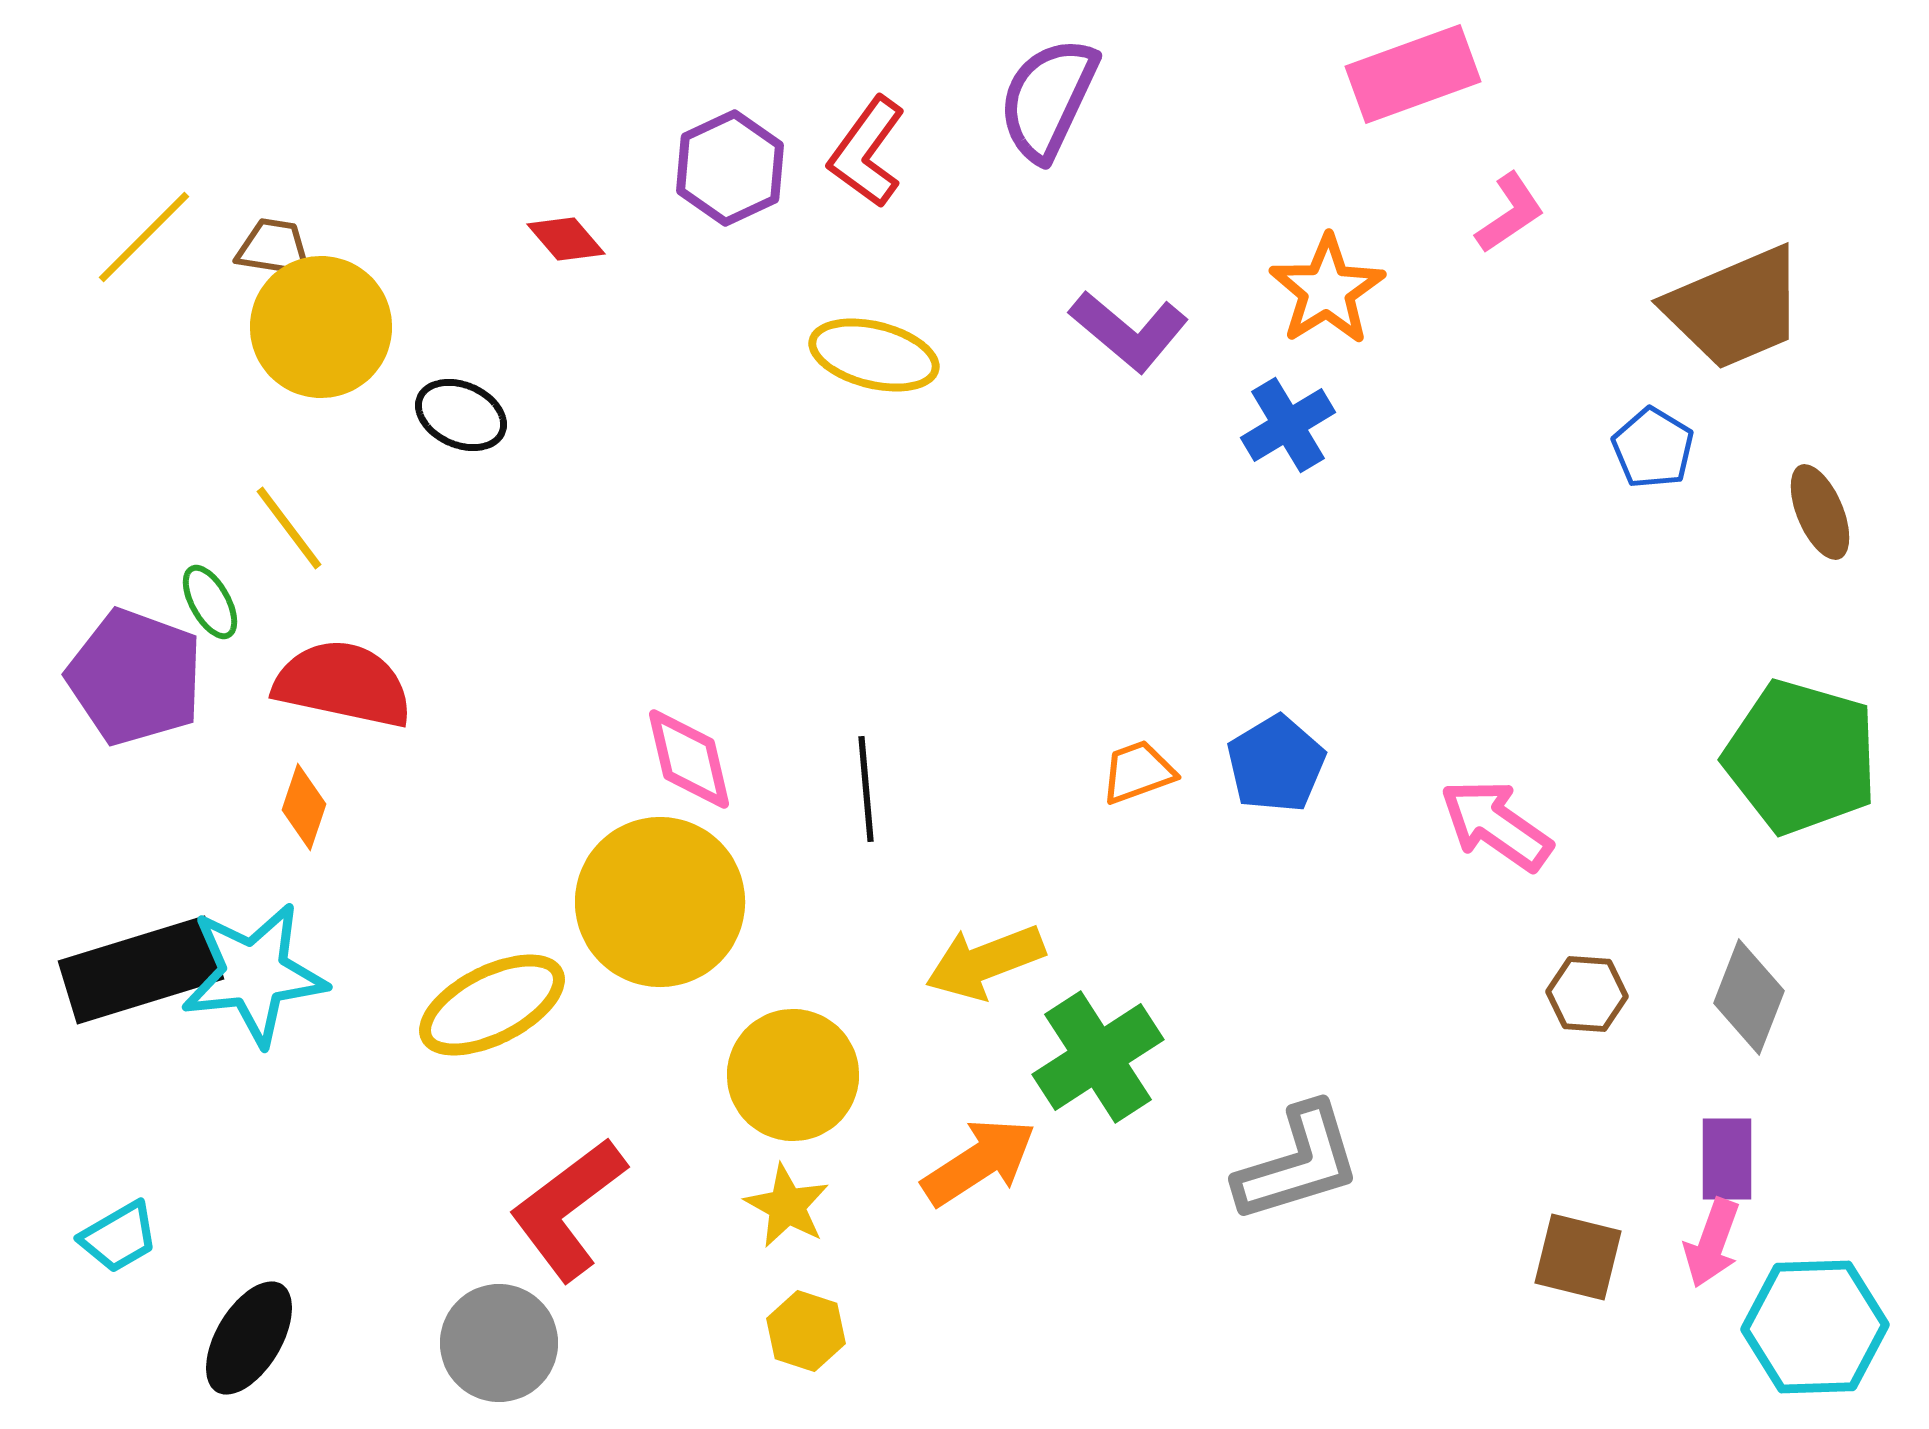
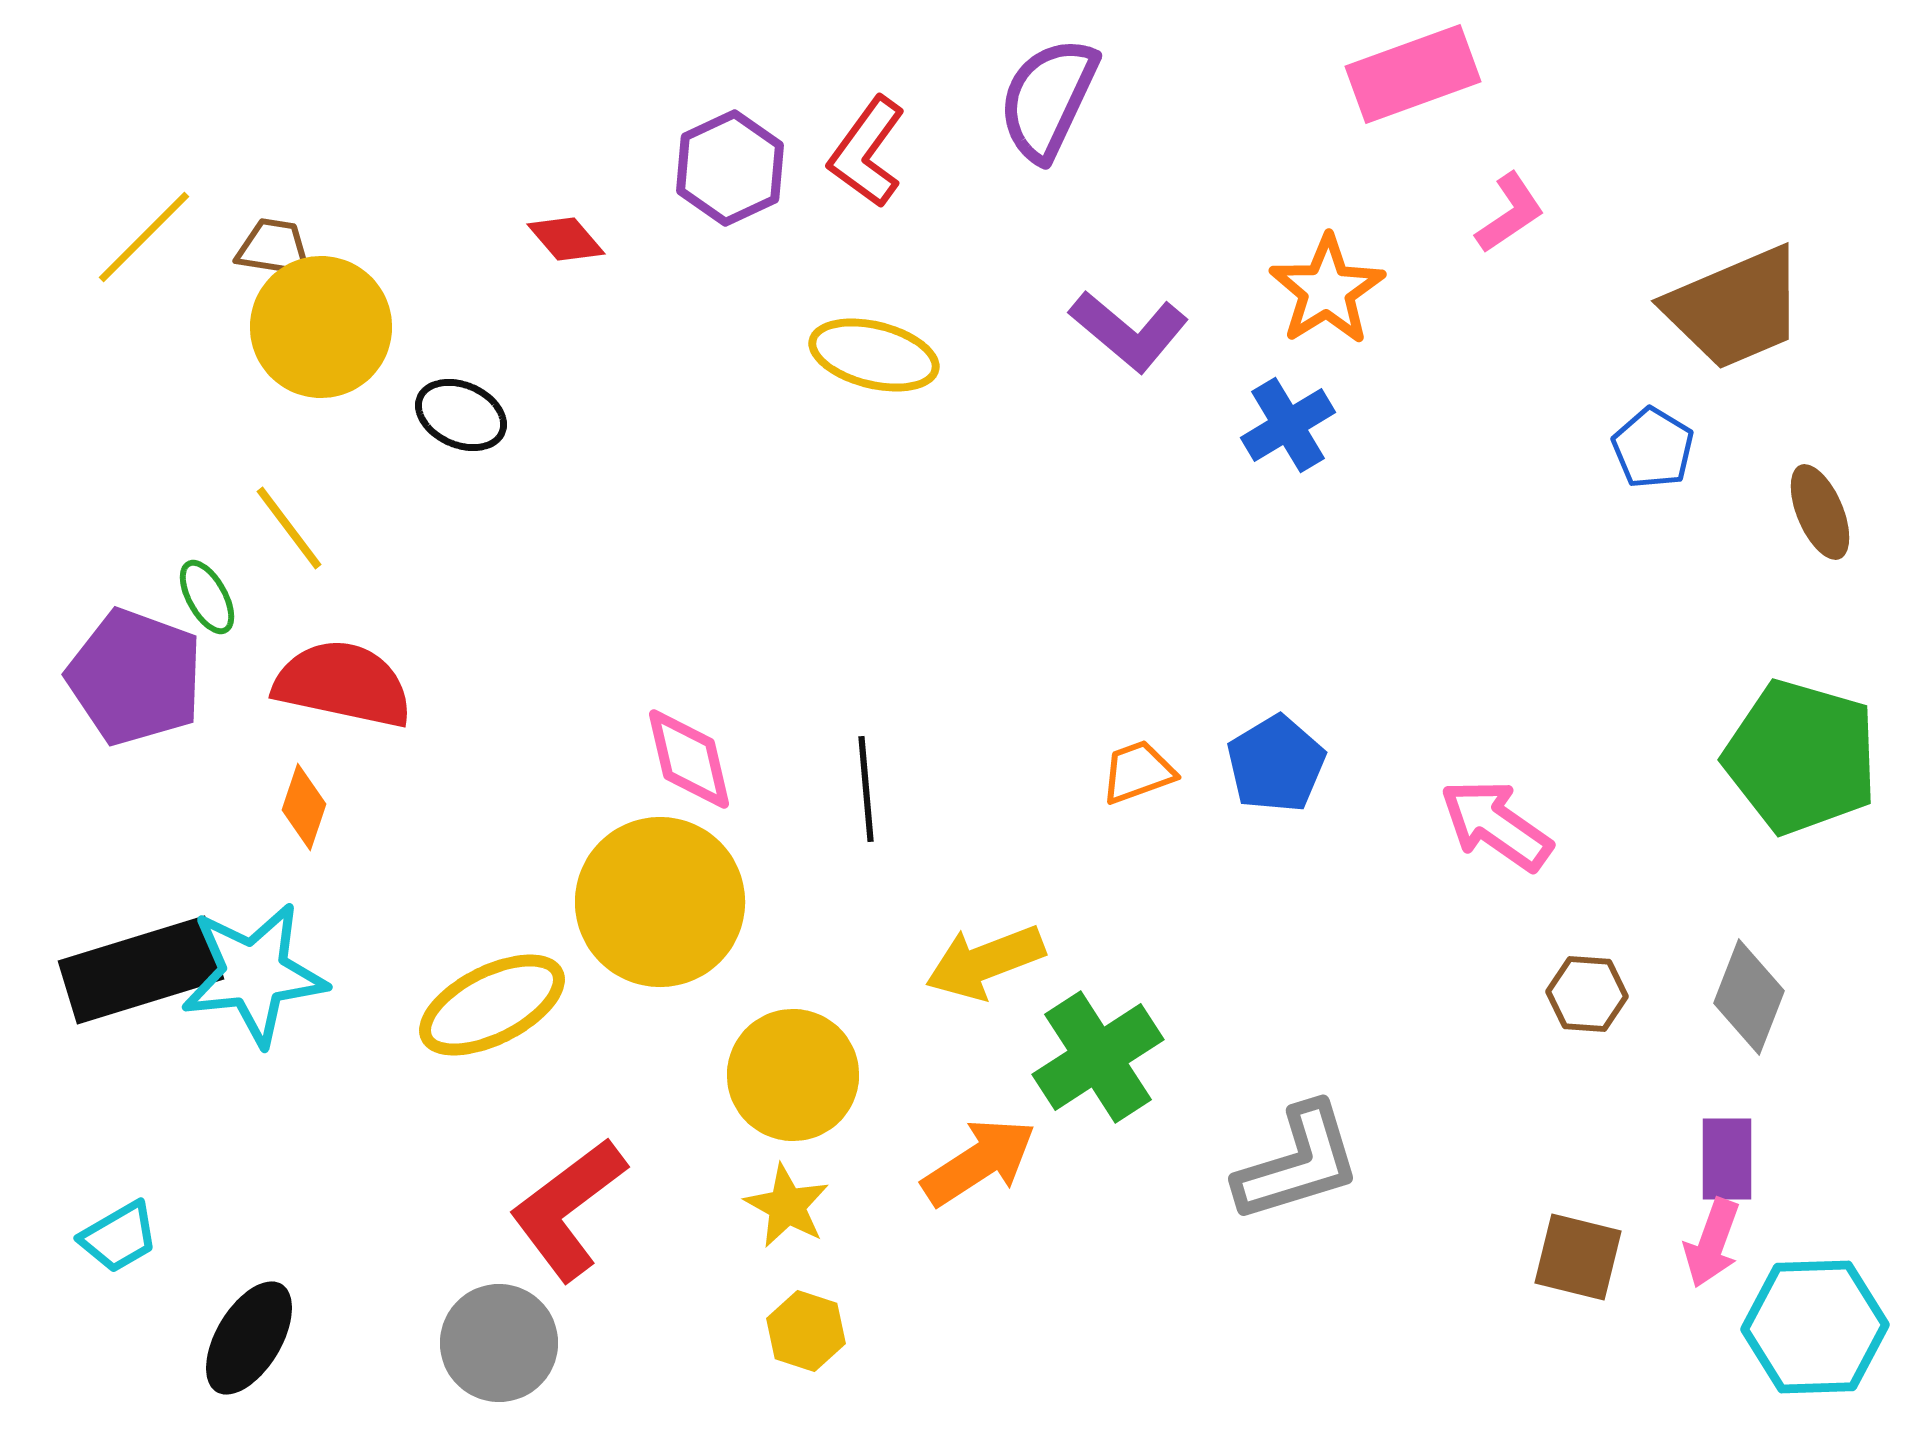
green ellipse at (210, 602): moved 3 px left, 5 px up
